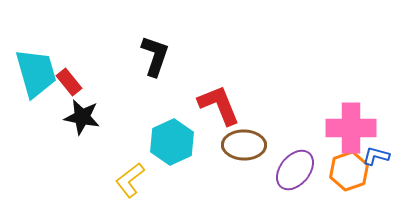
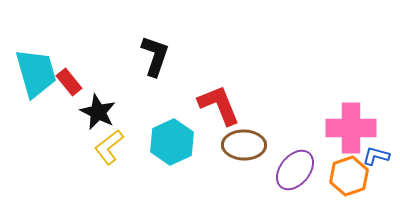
black star: moved 16 px right, 5 px up; rotated 15 degrees clockwise
orange hexagon: moved 5 px down
yellow L-shape: moved 21 px left, 33 px up
